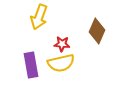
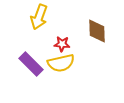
brown diamond: rotated 25 degrees counterclockwise
purple rectangle: moved 1 px up; rotated 35 degrees counterclockwise
